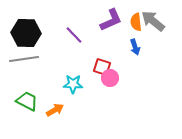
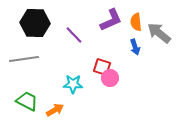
gray arrow: moved 6 px right, 12 px down
black hexagon: moved 9 px right, 10 px up
